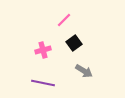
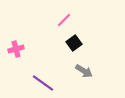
pink cross: moved 27 px left, 1 px up
purple line: rotated 25 degrees clockwise
